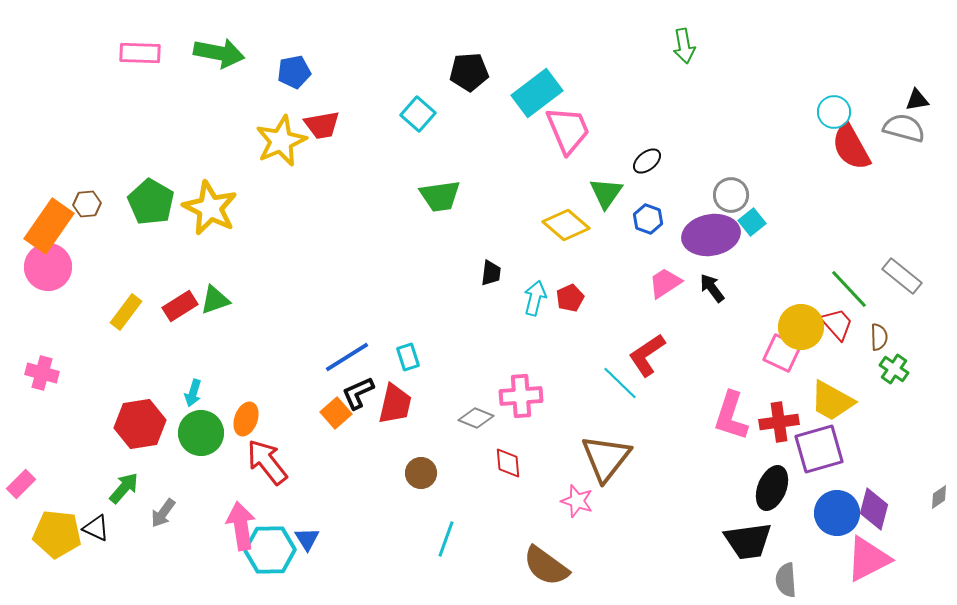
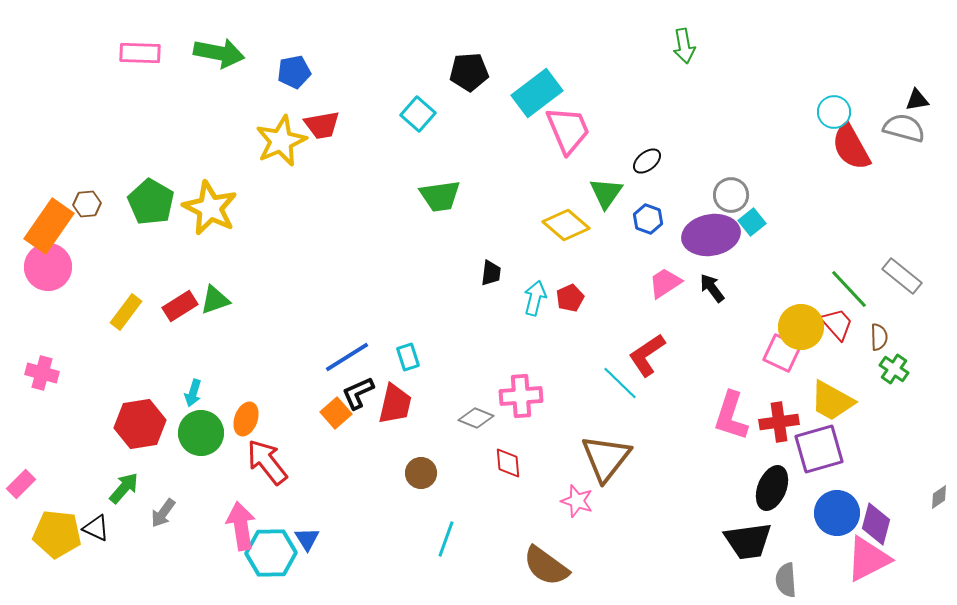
purple diamond at (874, 509): moved 2 px right, 15 px down
cyan hexagon at (270, 550): moved 1 px right, 3 px down
